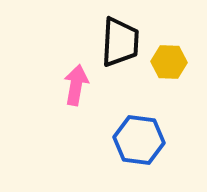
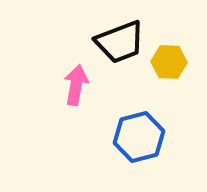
black trapezoid: rotated 66 degrees clockwise
blue hexagon: moved 3 px up; rotated 21 degrees counterclockwise
